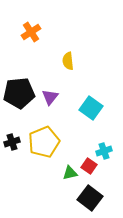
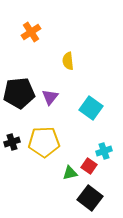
yellow pentagon: rotated 20 degrees clockwise
